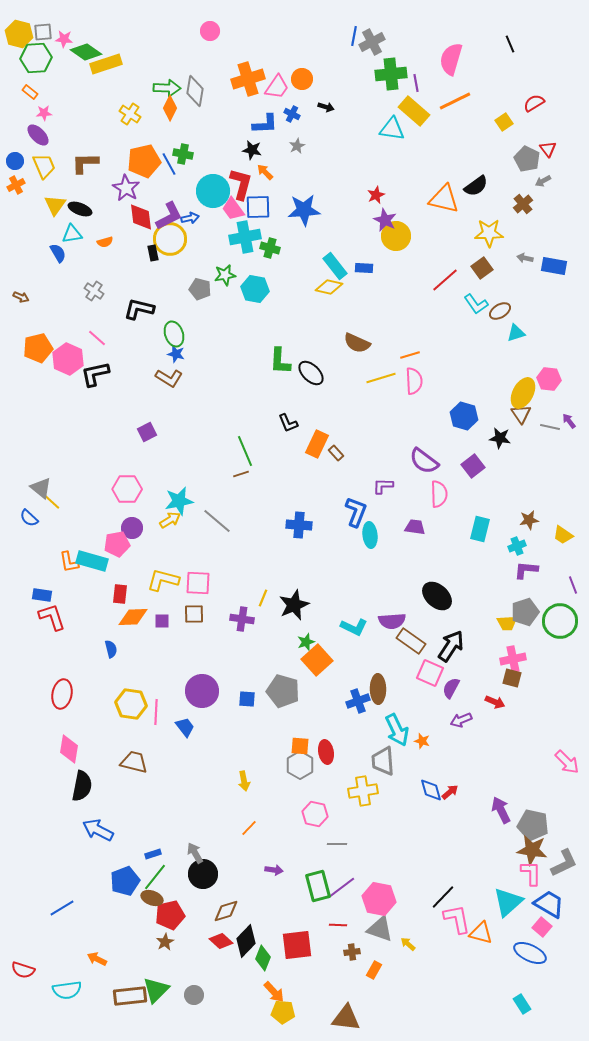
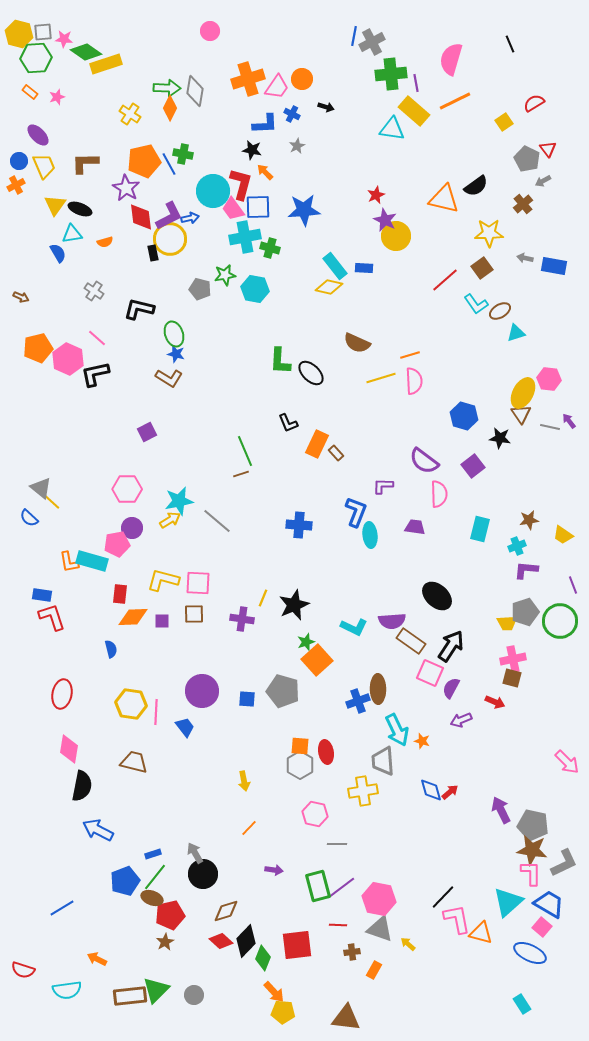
pink star at (44, 113): moved 13 px right, 16 px up; rotated 14 degrees counterclockwise
blue circle at (15, 161): moved 4 px right
